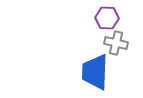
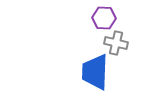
purple hexagon: moved 3 px left
